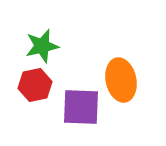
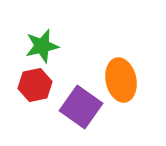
purple square: rotated 33 degrees clockwise
